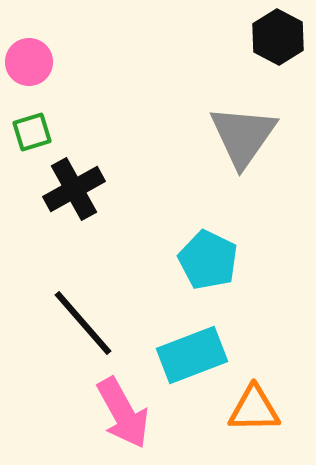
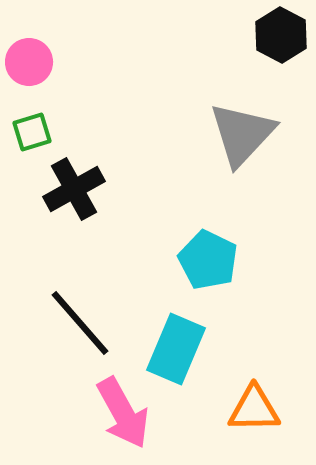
black hexagon: moved 3 px right, 2 px up
gray triangle: moved 1 px left, 2 px up; rotated 8 degrees clockwise
black line: moved 3 px left
cyan rectangle: moved 16 px left, 6 px up; rotated 46 degrees counterclockwise
